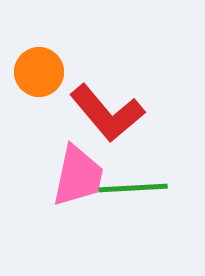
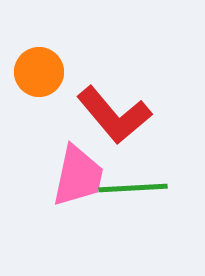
red L-shape: moved 7 px right, 2 px down
